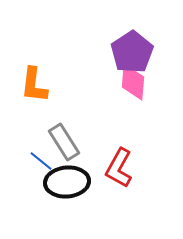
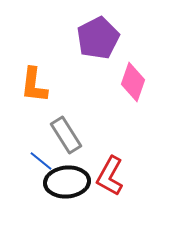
purple pentagon: moved 34 px left, 14 px up; rotated 6 degrees clockwise
pink diamond: rotated 15 degrees clockwise
gray rectangle: moved 2 px right, 7 px up
red L-shape: moved 9 px left, 8 px down
